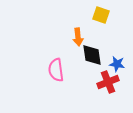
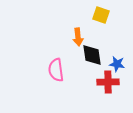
red cross: rotated 20 degrees clockwise
